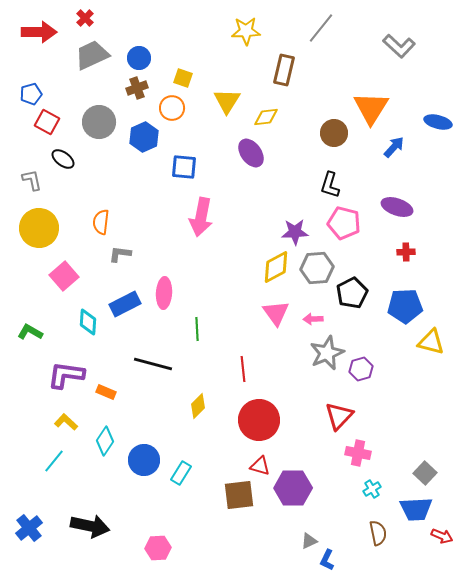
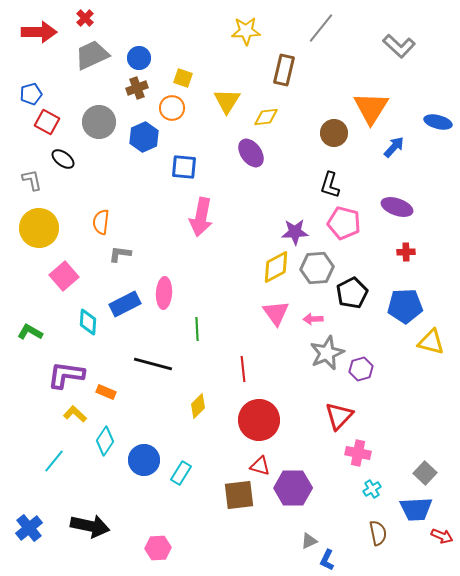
yellow L-shape at (66, 422): moved 9 px right, 8 px up
